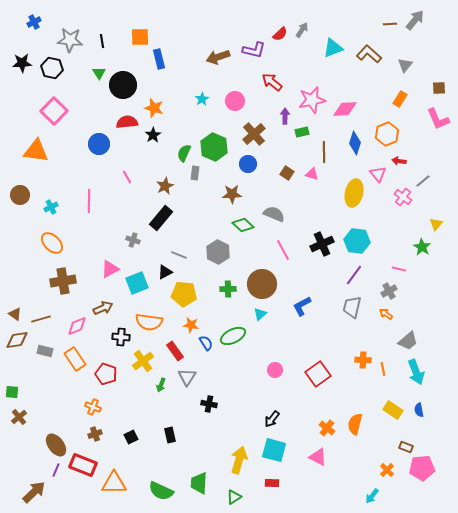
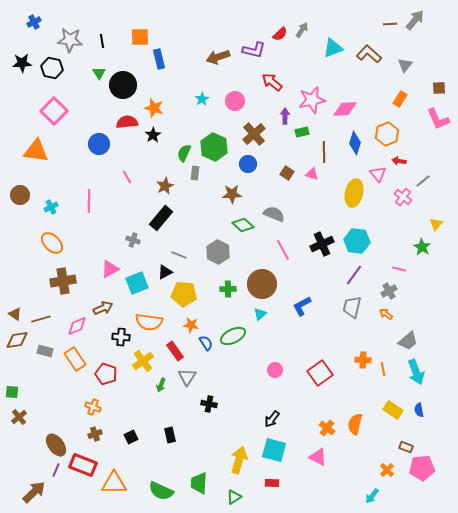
red square at (318, 374): moved 2 px right, 1 px up
